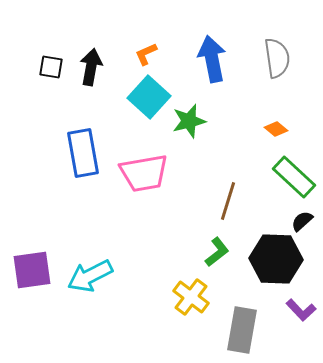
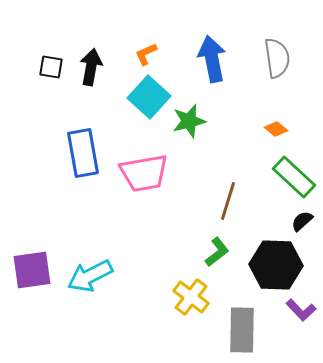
black hexagon: moved 6 px down
gray rectangle: rotated 9 degrees counterclockwise
